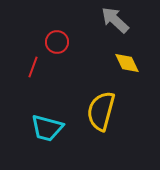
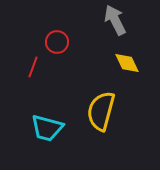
gray arrow: rotated 20 degrees clockwise
